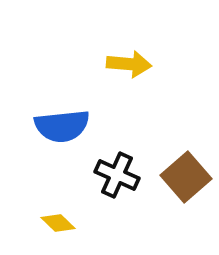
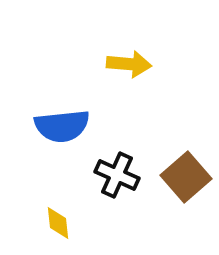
yellow diamond: rotated 40 degrees clockwise
